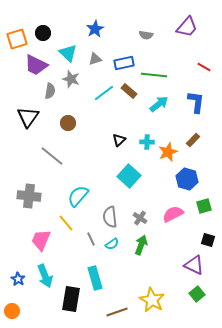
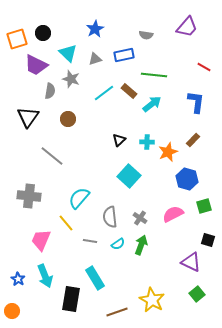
blue rectangle at (124, 63): moved 8 px up
cyan arrow at (159, 104): moved 7 px left
brown circle at (68, 123): moved 4 px up
cyan semicircle at (78, 196): moved 1 px right, 2 px down
gray line at (91, 239): moved 1 px left, 2 px down; rotated 56 degrees counterclockwise
cyan semicircle at (112, 244): moved 6 px right
purple triangle at (194, 265): moved 3 px left, 3 px up
cyan rectangle at (95, 278): rotated 15 degrees counterclockwise
